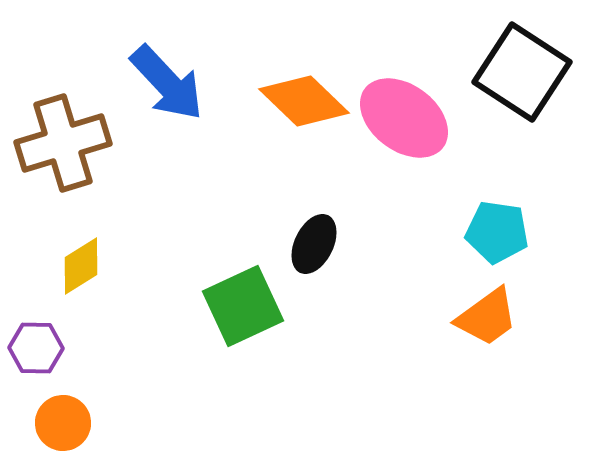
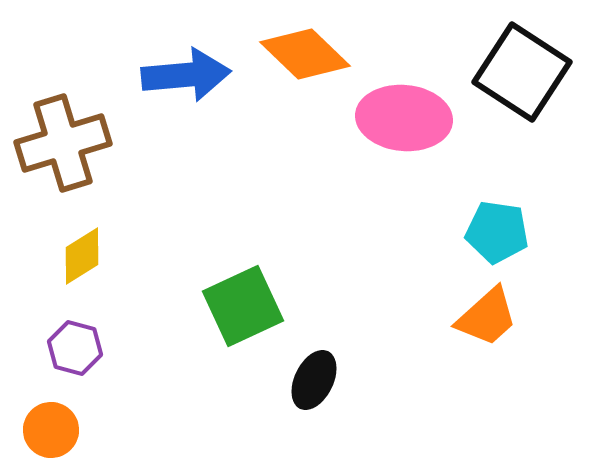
blue arrow: moved 19 px right, 8 px up; rotated 52 degrees counterclockwise
orange diamond: moved 1 px right, 47 px up
pink ellipse: rotated 32 degrees counterclockwise
black ellipse: moved 136 px down
yellow diamond: moved 1 px right, 10 px up
orange trapezoid: rotated 6 degrees counterclockwise
purple hexagon: moved 39 px right; rotated 14 degrees clockwise
orange circle: moved 12 px left, 7 px down
